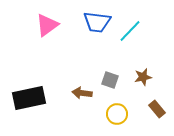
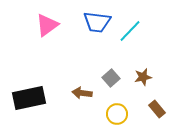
gray square: moved 1 px right, 2 px up; rotated 30 degrees clockwise
